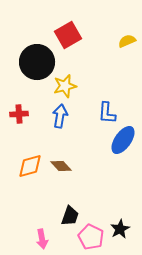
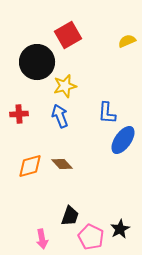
blue arrow: rotated 30 degrees counterclockwise
brown diamond: moved 1 px right, 2 px up
